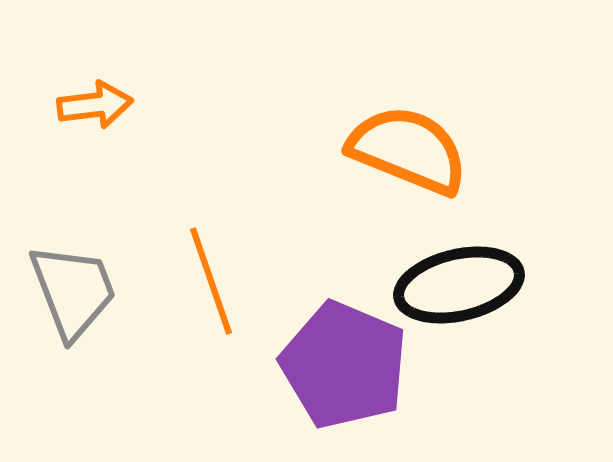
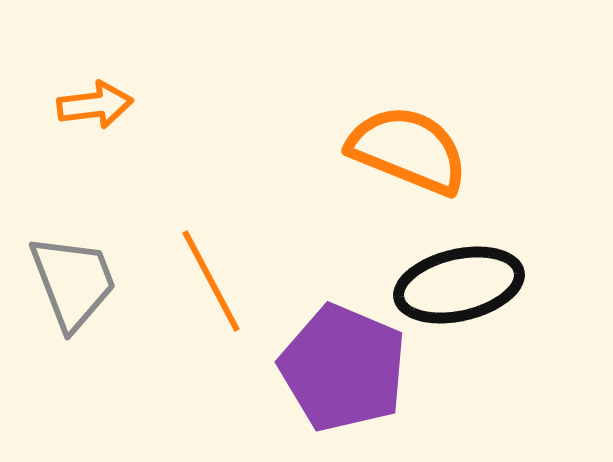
orange line: rotated 9 degrees counterclockwise
gray trapezoid: moved 9 px up
purple pentagon: moved 1 px left, 3 px down
